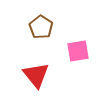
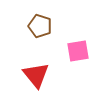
brown pentagon: moved 1 px left, 1 px up; rotated 15 degrees counterclockwise
